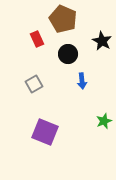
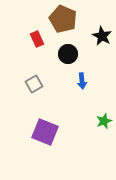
black star: moved 5 px up
